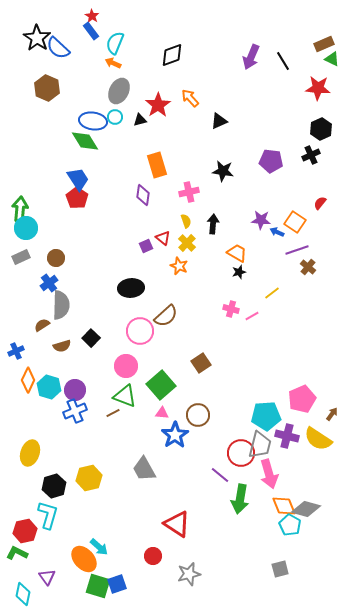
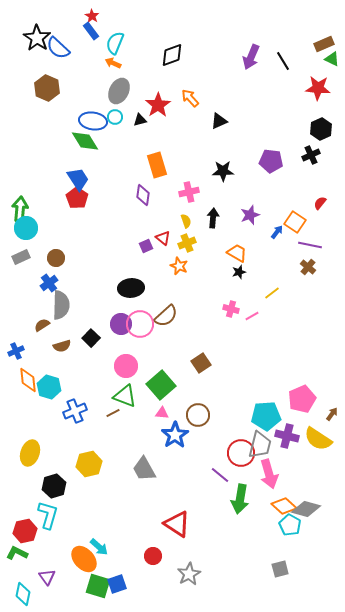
black star at (223, 171): rotated 10 degrees counterclockwise
purple star at (261, 220): moved 11 px left, 5 px up; rotated 24 degrees counterclockwise
black arrow at (213, 224): moved 6 px up
blue arrow at (277, 232): rotated 104 degrees clockwise
yellow cross at (187, 243): rotated 24 degrees clockwise
purple line at (297, 250): moved 13 px right, 5 px up; rotated 30 degrees clockwise
pink circle at (140, 331): moved 7 px up
orange diamond at (28, 380): rotated 30 degrees counterclockwise
purple circle at (75, 390): moved 46 px right, 66 px up
yellow hexagon at (89, 478): moved 14 px up
orange diamond at (284, 506): rotated 25 degrees counterclockwise
gray star at (189, 574): rotated 15 degrees counterclockwise
